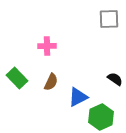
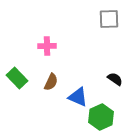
blue triangle: rotated 50 degrees clockwise
